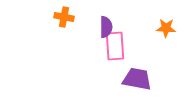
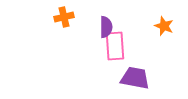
orange cross: rotated 24 degrees counterclockwise
orange star: moved 2 px left, 2 px up; rotated 18 degrees clockwise
purple trapezoid: moved 2 px left, 1 px up
